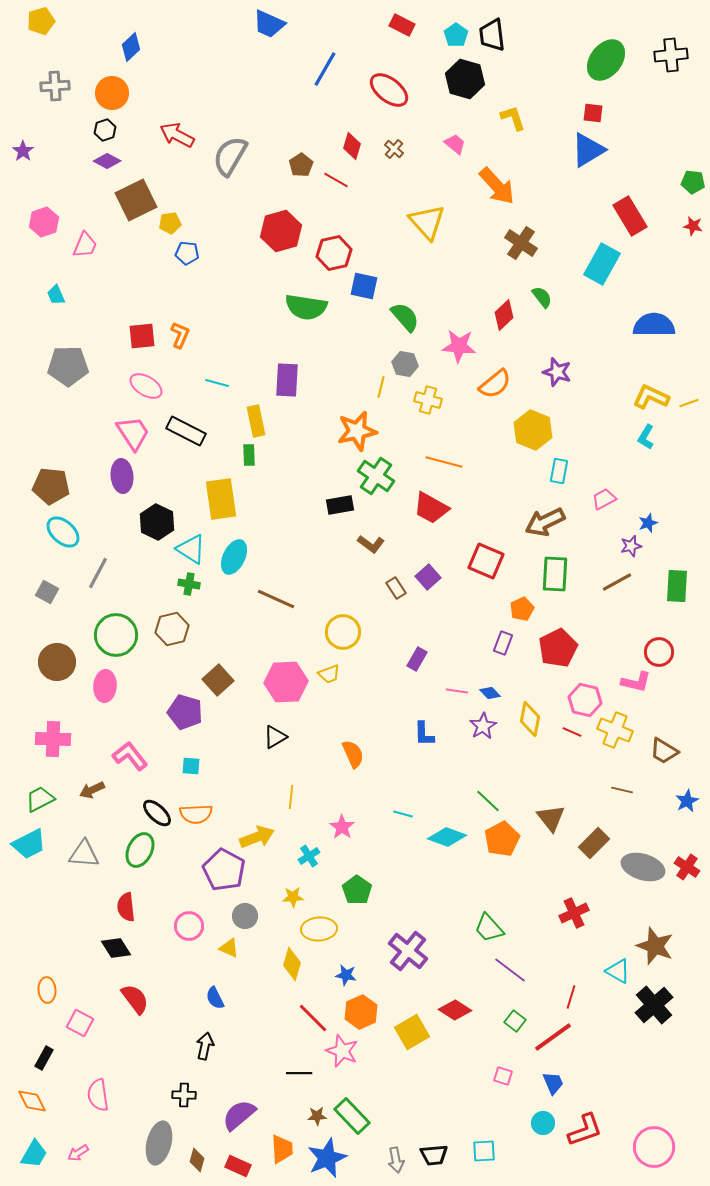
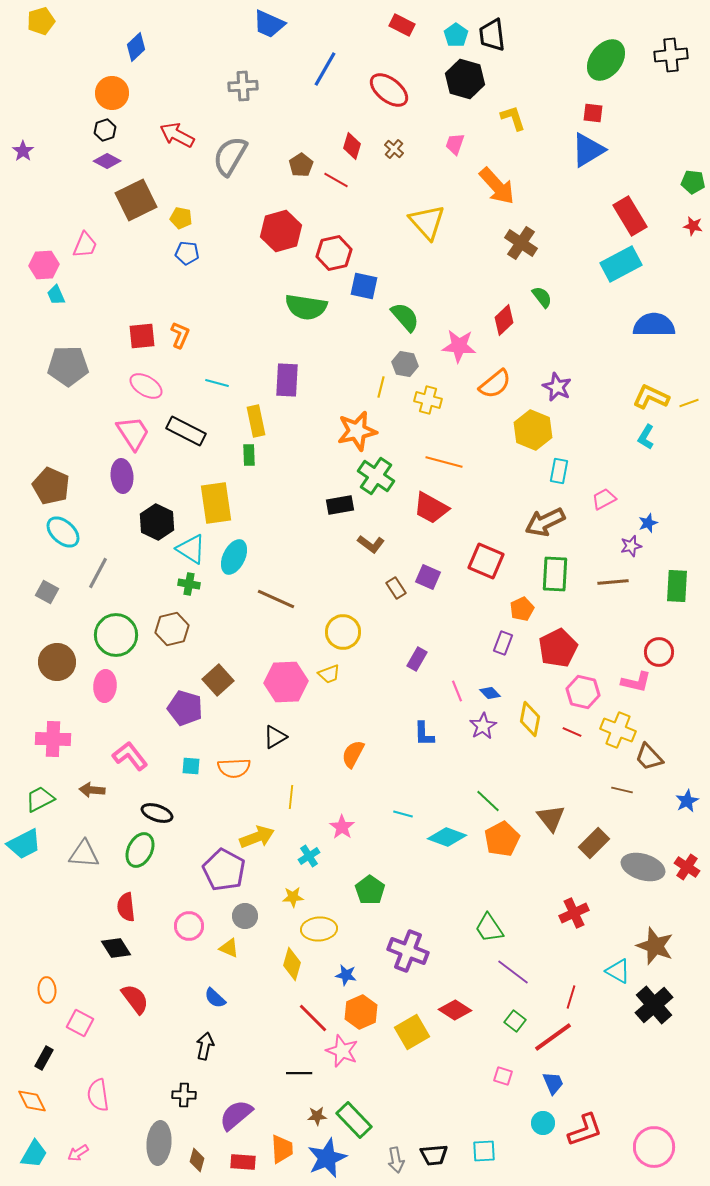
blue diamond at (131, 47): moved 5 px right
gray cross at (55, 86): moved 188 px right
pink trapezoid at (455, 144): rotated 110 degrees counterclockwise
pink hexagon at (44, 222): moved 43 px down; rotated 16 degrees clockwise
yellow pentagon at (170, 223): moved 11 px right, 5 px up; rotated 20 degrees clockwise
cyan rectangle at (602, 264): moved 19 px right; rotated 33 degrees clockwise
red diamond at (504, 315): moved 5 px down
purple star at (557, 372): moved 15 px down; rotated 8 degrees clockwise
brown pentagon at (51, 486): rotated 18 degrees clockwise
yellow rectangle at (221, 499): moved 5 px left, 4 px down
purple square at (428, 577): rotated 25 degrees counterclockwise
brown line at (617, 582): moved 4 px left; rotated 24 degrees clockwise
pink line at (457, 691): rotated 60 degrees clockwise
pink hexagon at (585, 700): moved 2 px left, 8 px up
purple pentagon at (185, 712): moved 4 px up
yellow cross at (615, 730): moved 3 px right
brown trapezoid at (664, 751): moved 15 px left, 6 px down; rotated 16 degrees clockwise
orange semicircle at (353, 754): rotated 128 degrees counterclockwise
brown arrow at (92, 790): rotated 30 degrees clockwise
black ellipse at (157, 813): rotated 24 degrees counterclockwise
orange semicircle at (196, 814): moved 38 px right, 46 px up
cyan trapezoid at (29, 844): moved 5 px left
green pentagon at (357, 890): moved 13 px right
green trapezoid at (489, 928): rotated 8 degrees clockwise
purple cross at (408, 951): rotated 18 degrees counterclockwise
purple line at (510, 970): moved 3 px right, 2 px down
blue semicircle at (215, 998): rotated 20 degrees counterclockwise
purple semicircle at (239, 1115): moved 3 px left
green rectangle at (352, 1116): moved 2 px right, 4 px down
gray ellipse at (159, 1143): rotated 9 degrees counterclockwise
red rectangle at (238, 1166): moved 5 px right, 4 px up; rotated 20 degrees counterclockwise
